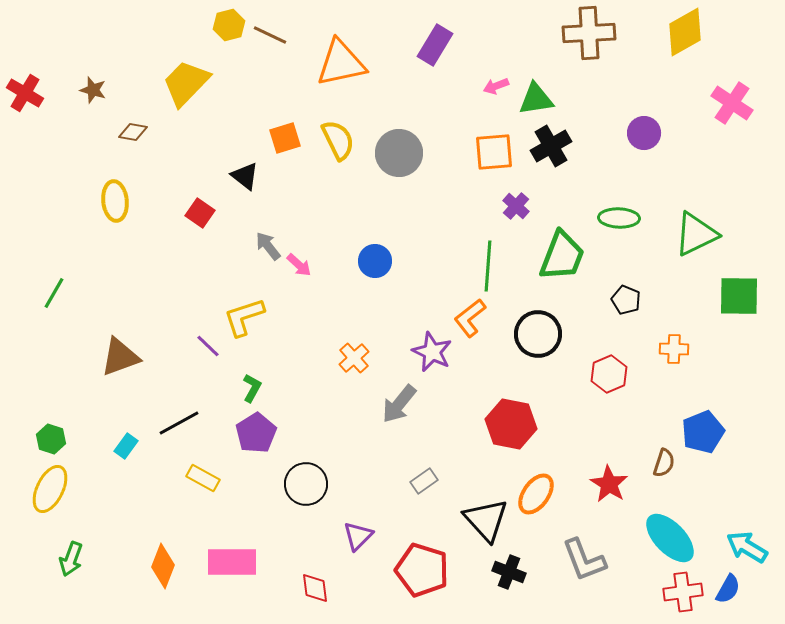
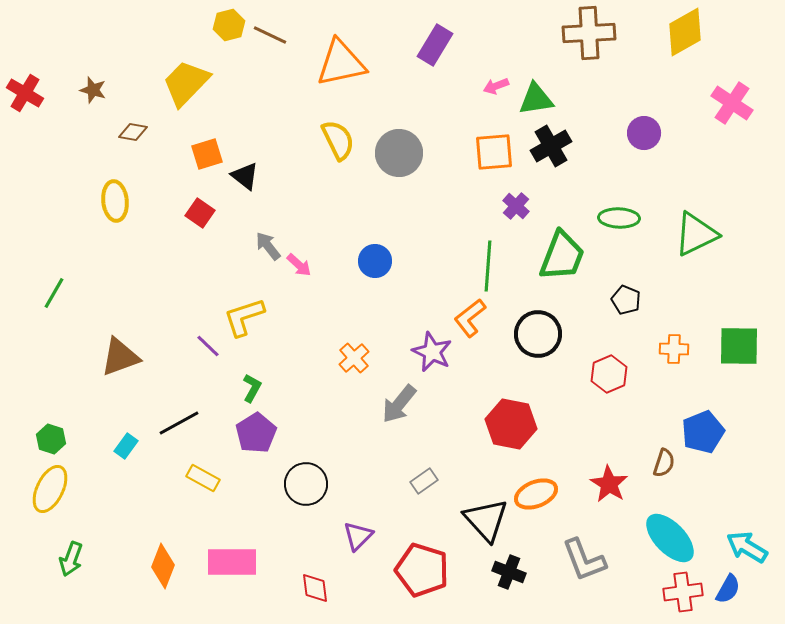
orange square at (285, 138): moved 78 px left, 16 px down
green square at (739, 296): moved 50 px down
orange ellipse at (536, 494): rotated 33 degrees clockwise
